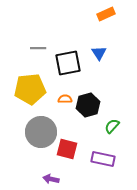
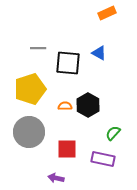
orange rectangle: moved 1 px right, 1 px up
blue triangle: rotated 28 degrees counterclockwise
black square: rotated 16 degrees clockwise
yellow pentagon: rotated 12 degrees counterclockwise
orange semicircle: moved 7 px down
black hexagon: rotated 15 degrees counterclockwise
green semicircle: moved 1 px right, 7 px down
gray circle: moved 12 px left
red square: rotated 15 degrees counterclockwise
purple arrow: moved 5 px right, 1 px up
